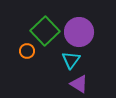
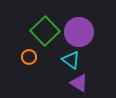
orange circle: moved 2 px right, 6 px down
cyan triangle: rotated 30 degrees counterclockwise
purple triangle: moved 1 px up
